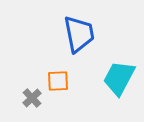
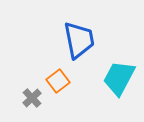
blue trapezoid: moved 6 px down
orange square: rotated 35 degrees counterclockwise
